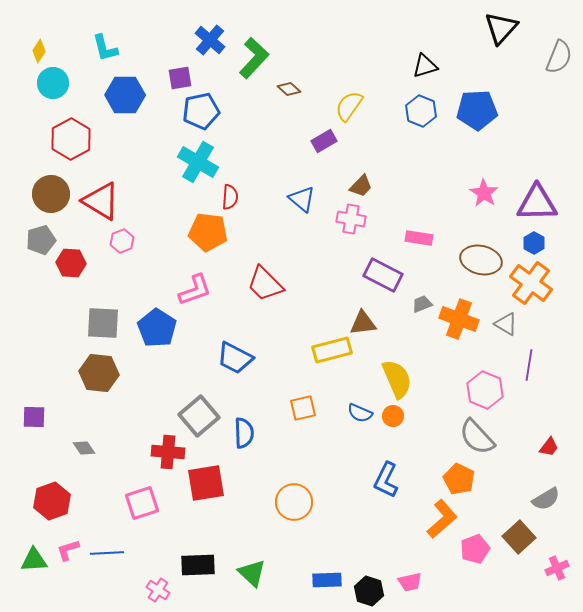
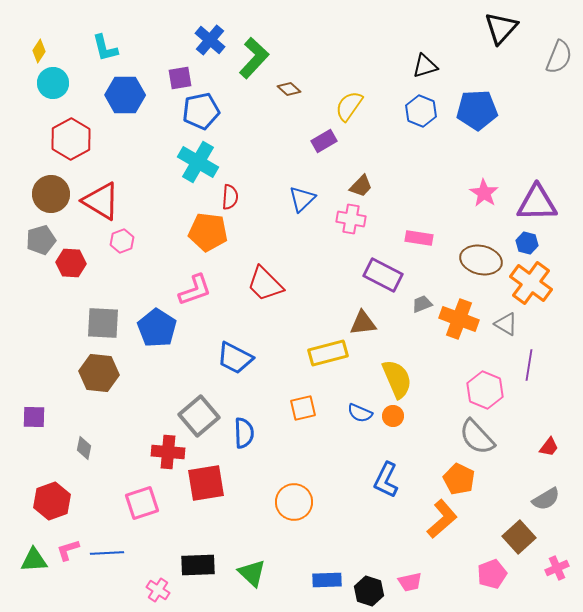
blue triangle at (302, 199): rotated 36 degrees clockwise
blue hexagon at (534, 243): moved 7 px left; rotated 15 degrees counterclockwise
yellow rectangle at (332, 350): moved 4 px left, 3 px down
gray diamond at (84, 448): rotated 45 degrees clockwise
pink pentagon at (475, 549): moved 17 px right, 25 px down
